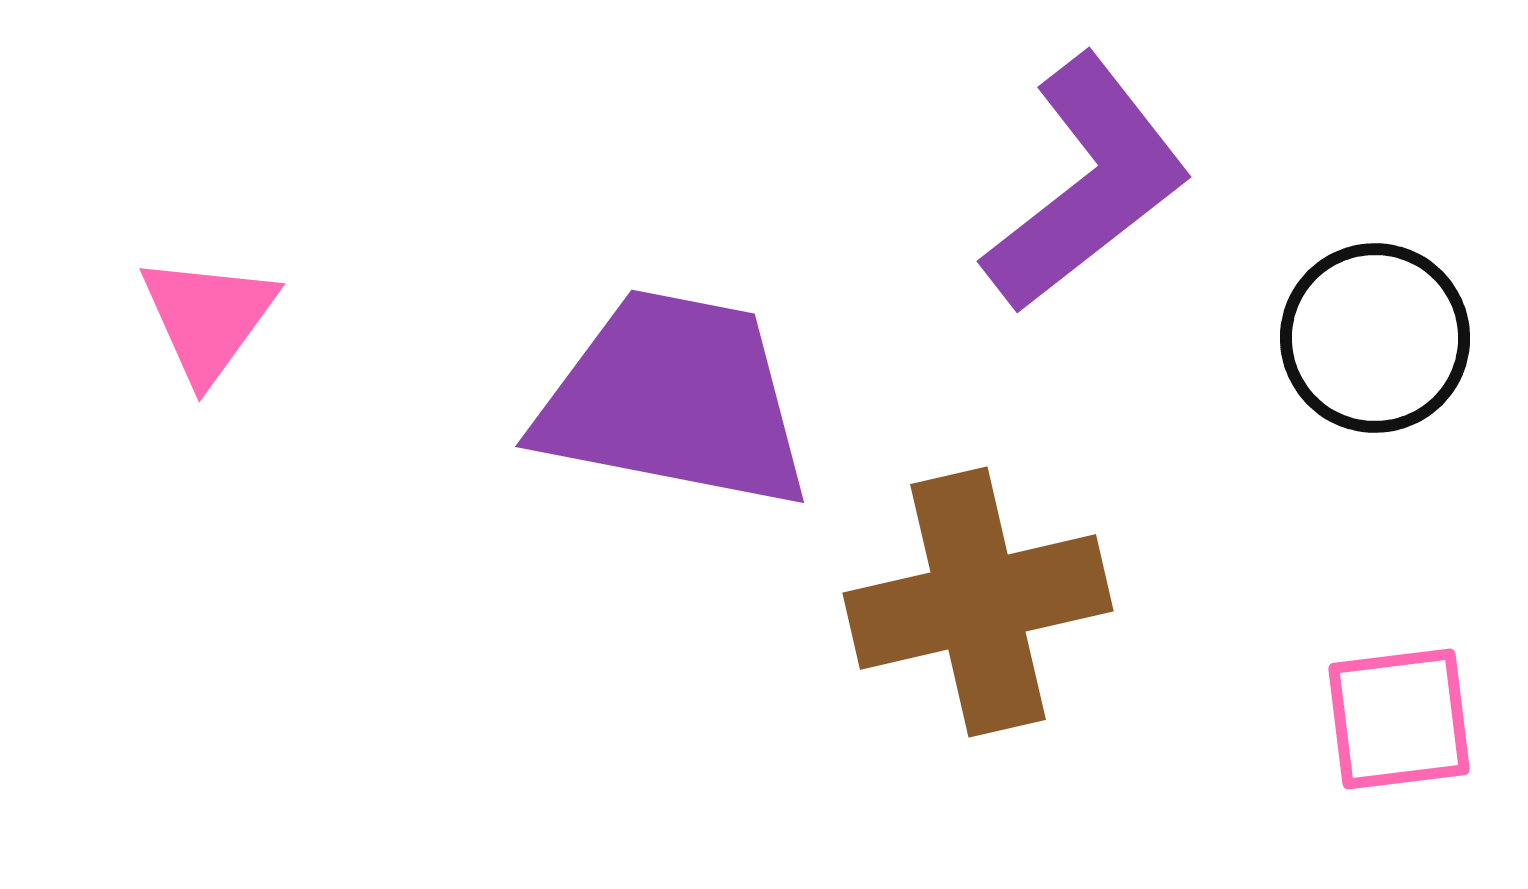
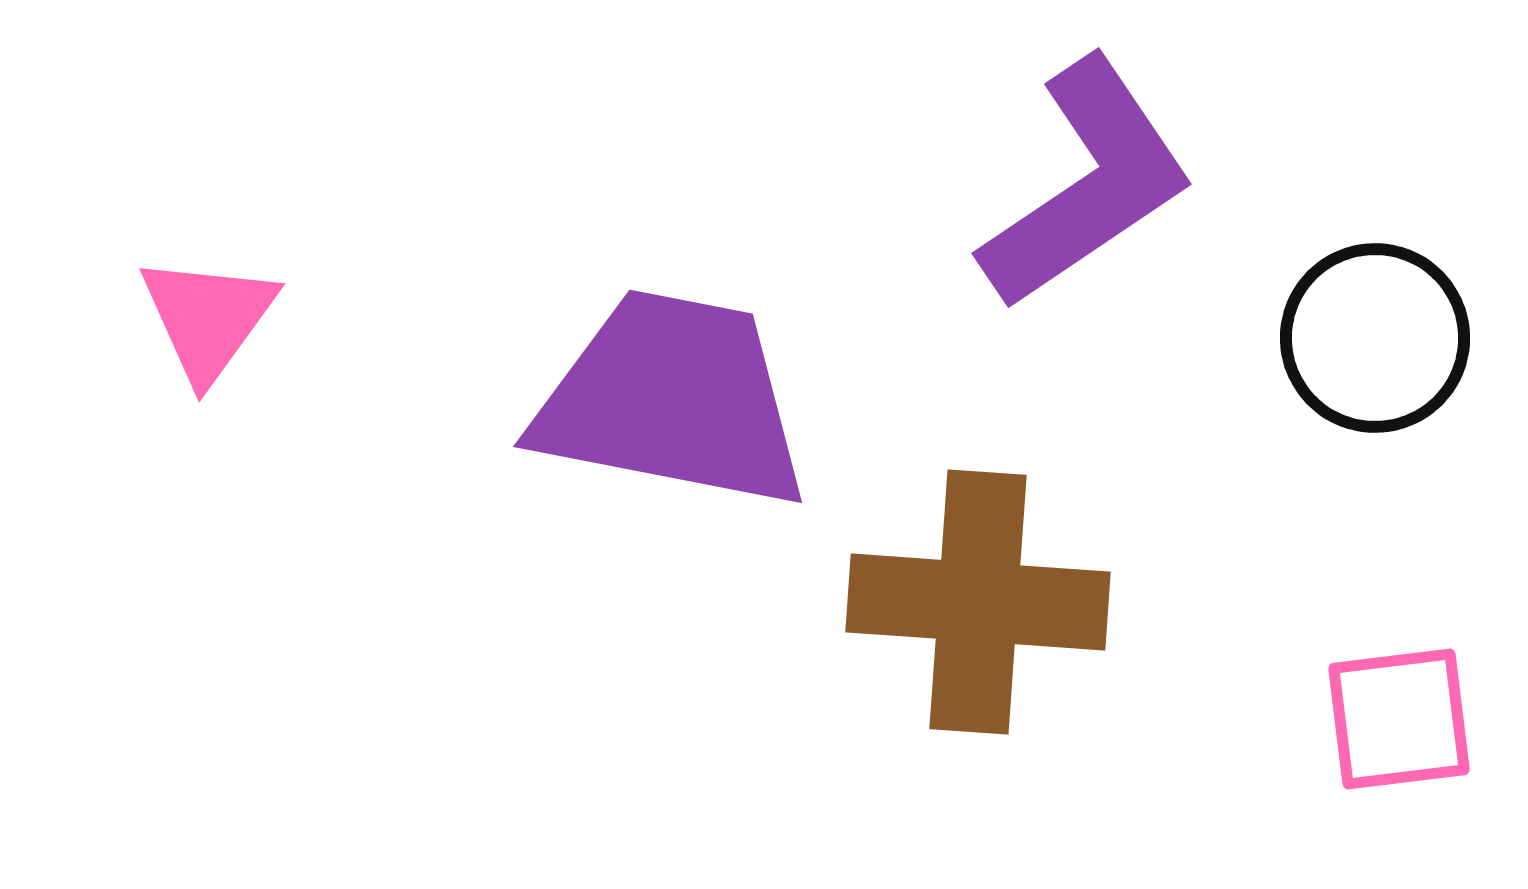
purple L-shape: rotated 4 degrees clockwise
purple trapezoid: moved 2 px left
brown cross: rotated 17 degrees clockwise
